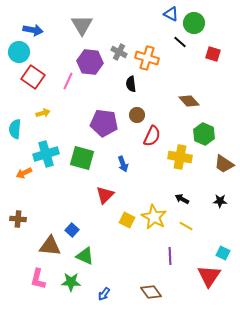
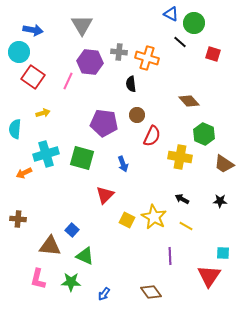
gray cross at (119, 52): rotated 21 degrees counterclockwise
cyan square at (223, 253): rotated 24 degrees counterclockwise
